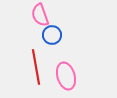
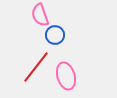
blue circle: moved 3 px right
red line: rotated 48 degrees clockwise
